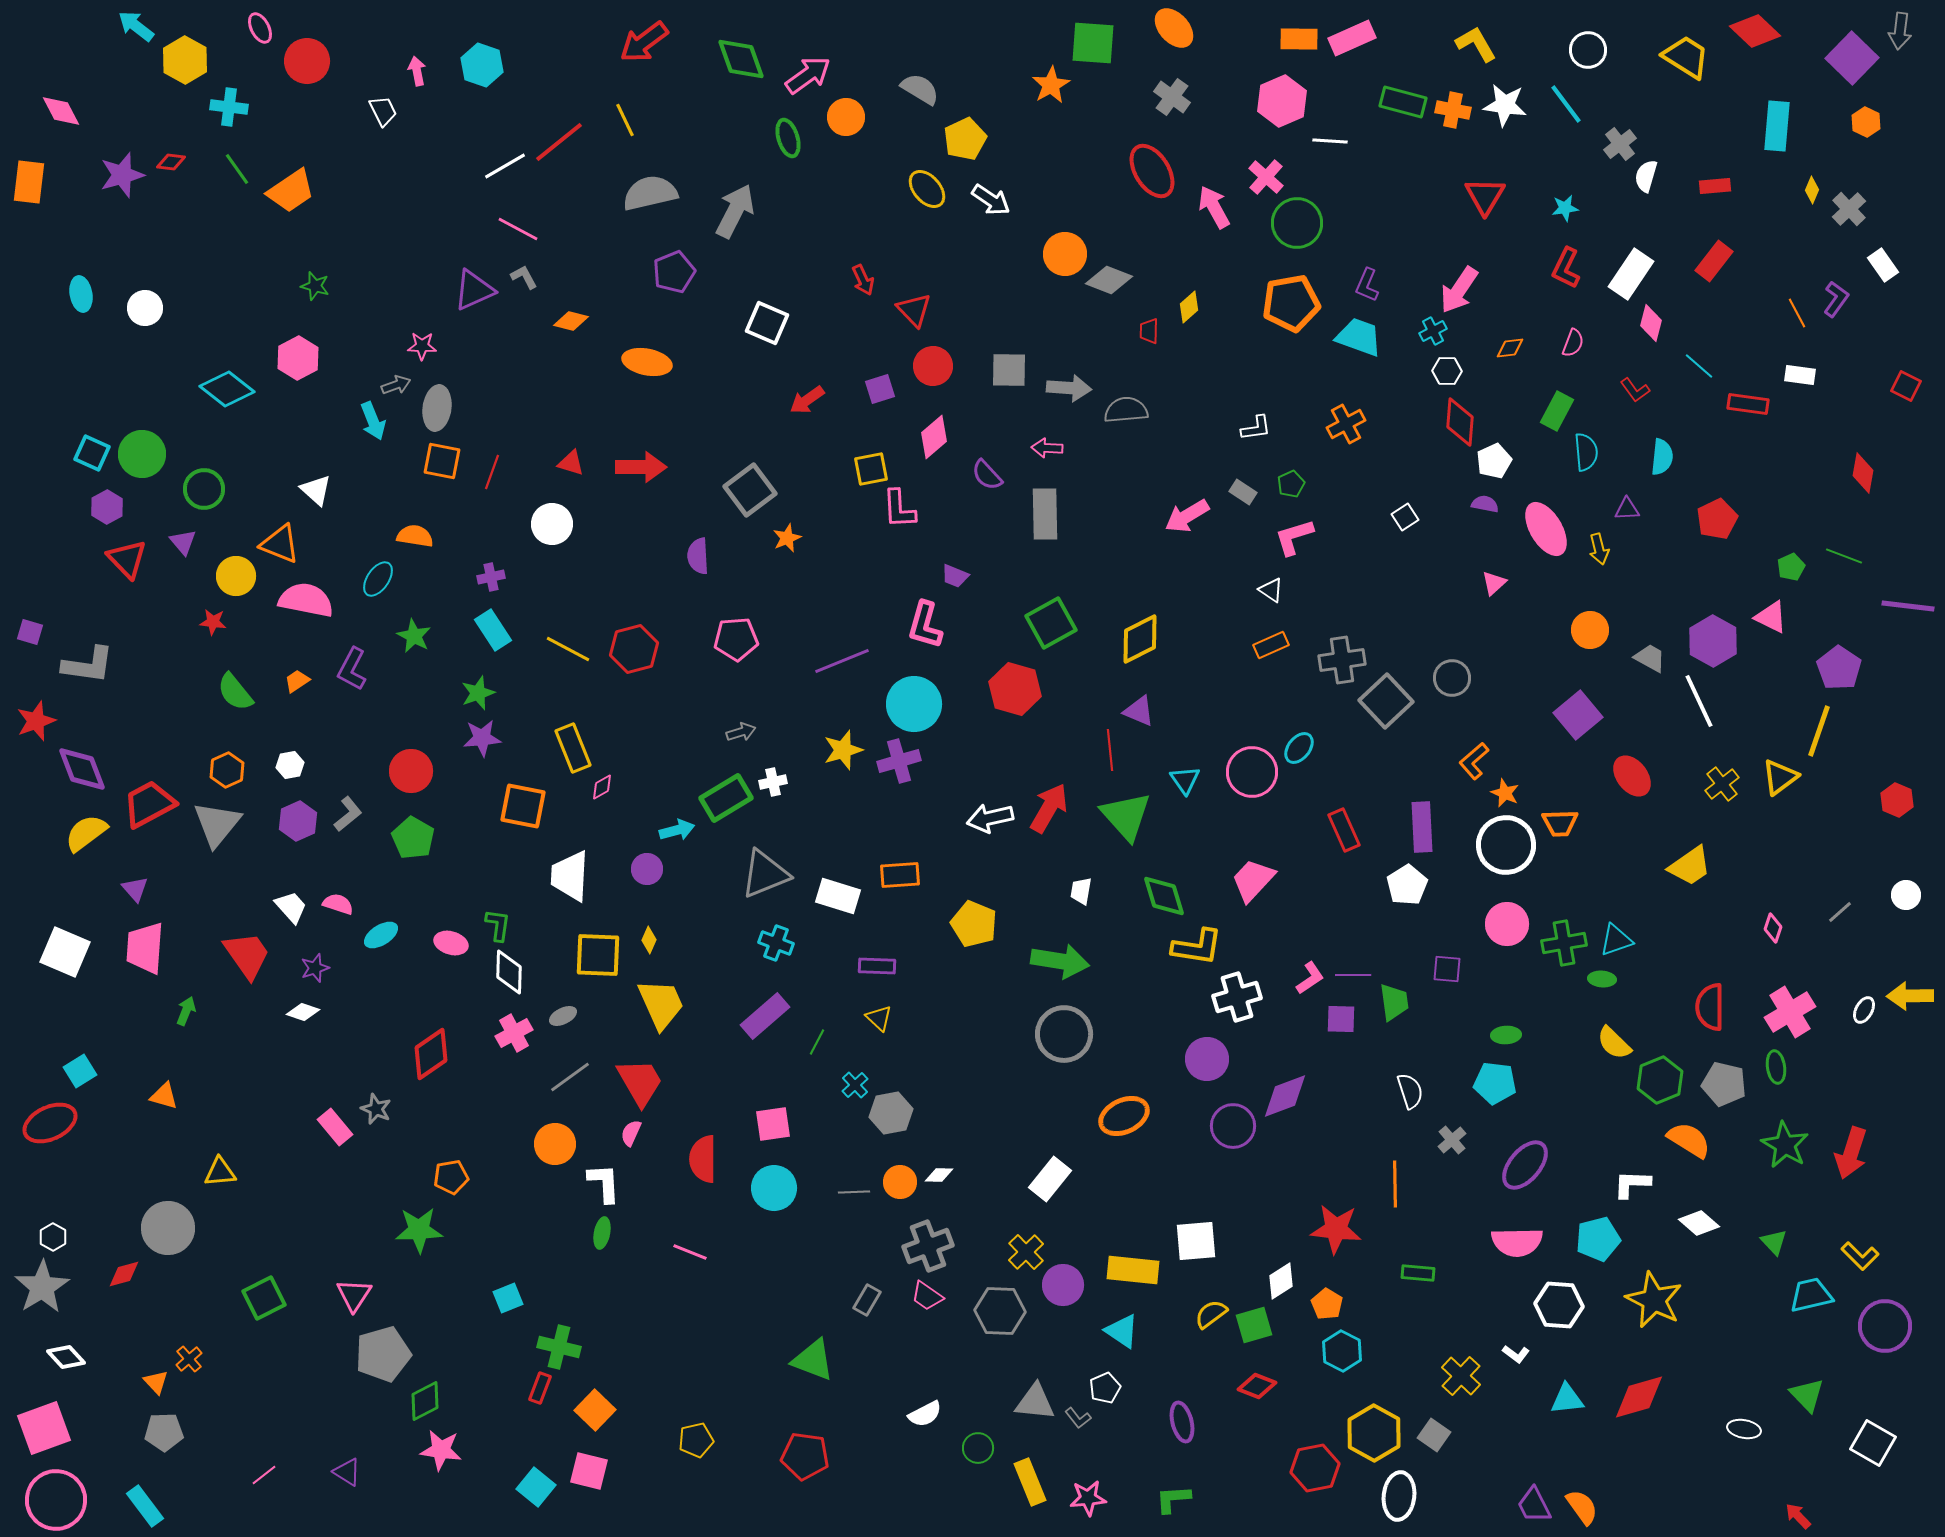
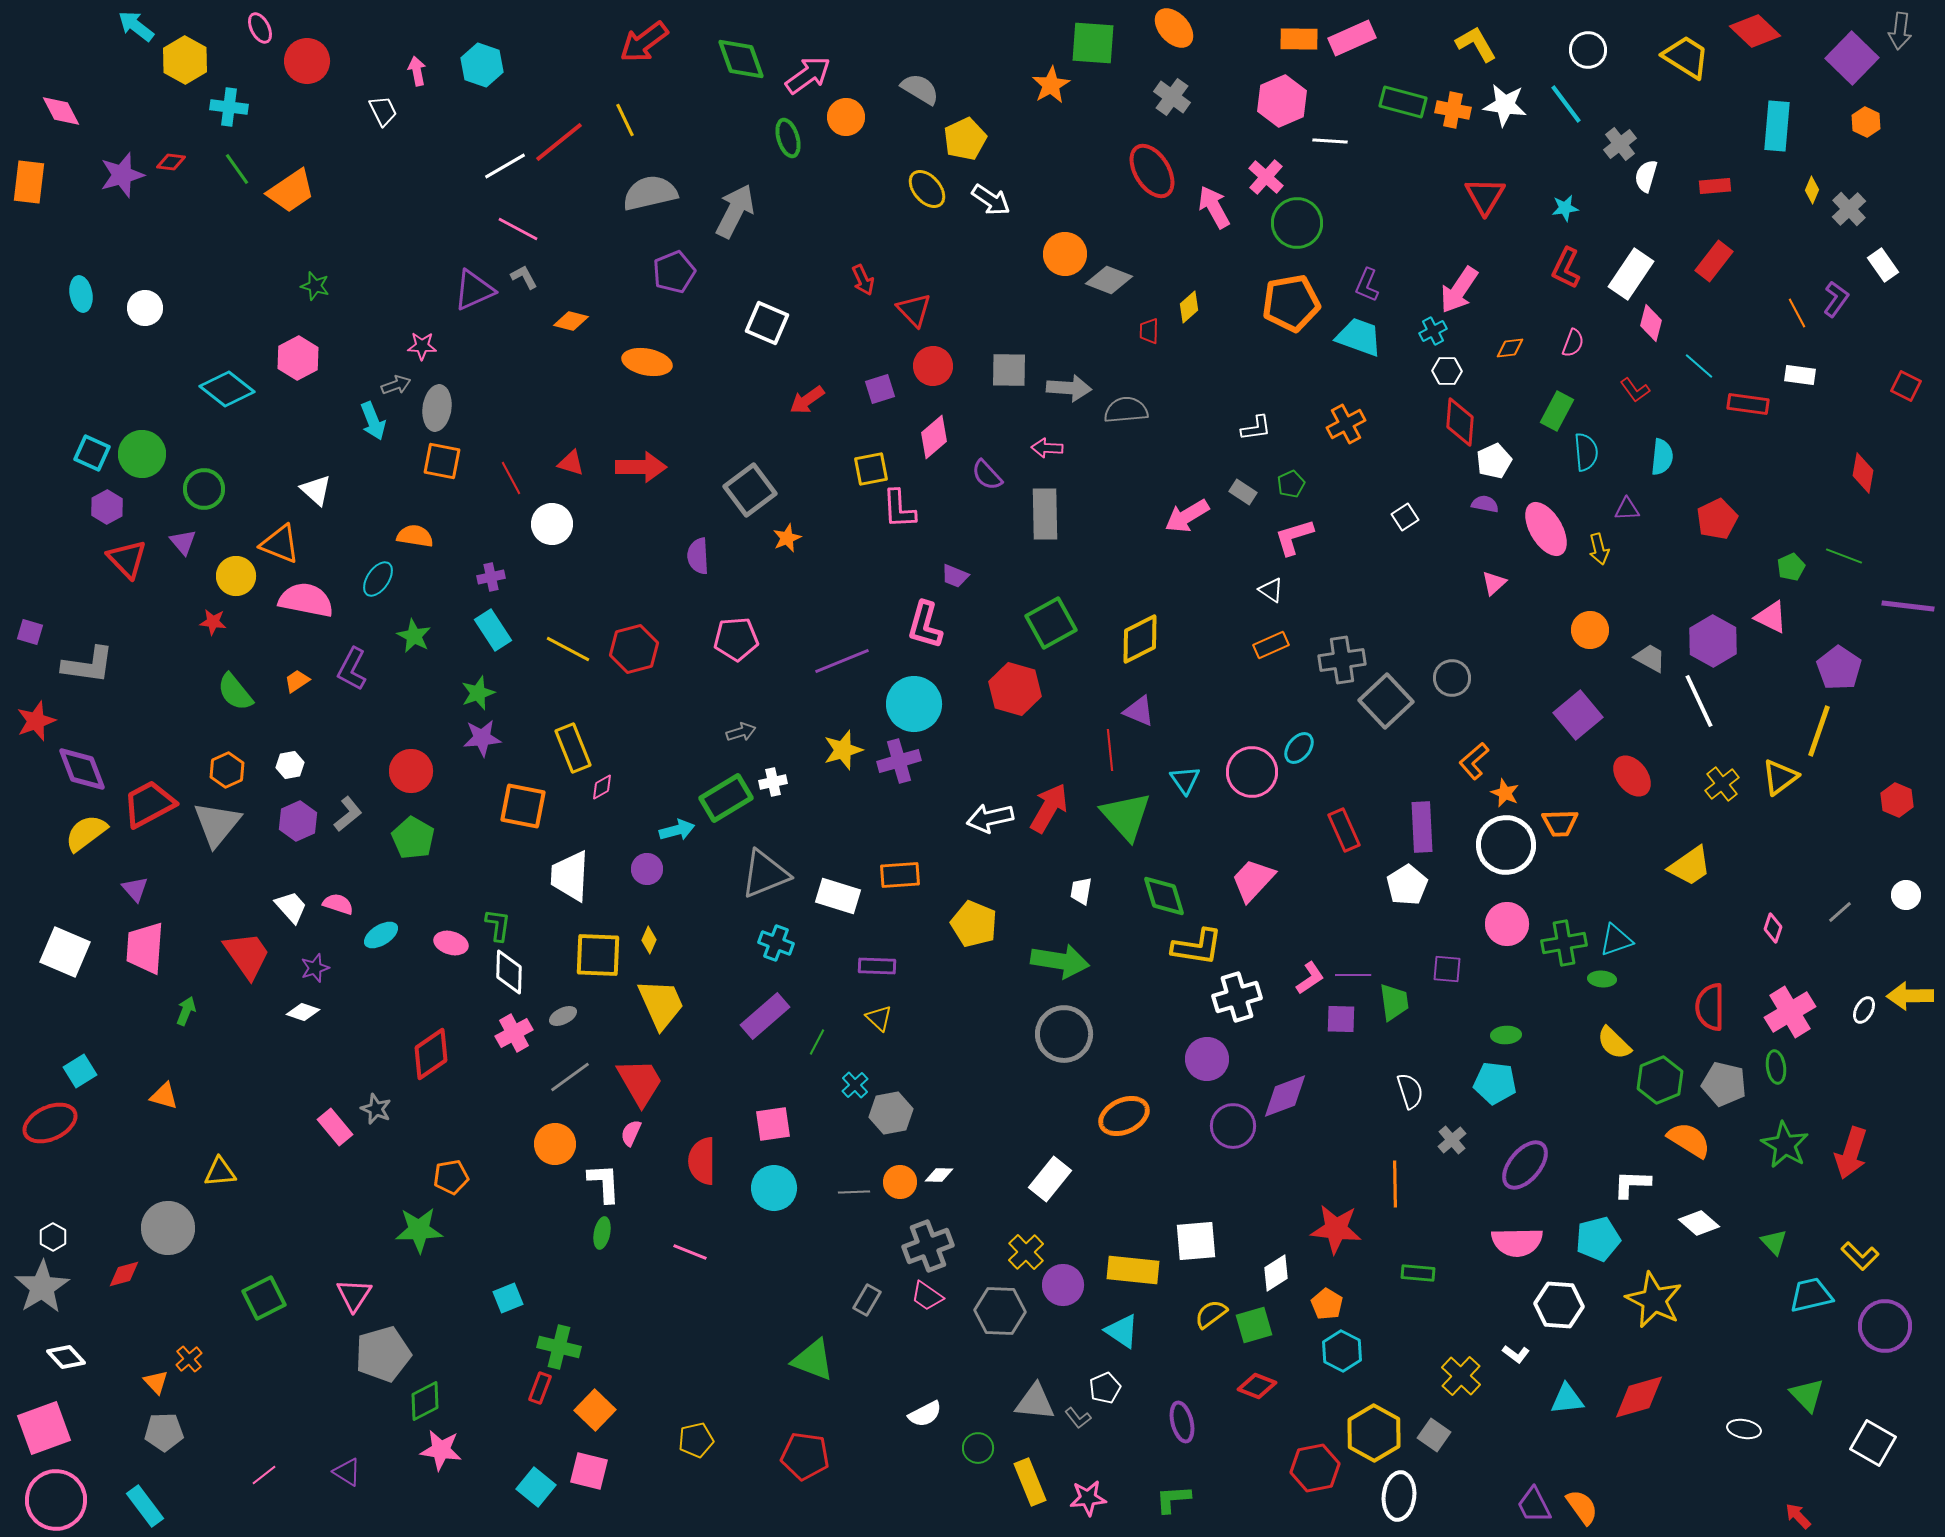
red line at (492, 472): moved 19 px right, 6 px down; rotated 48 degrees counterclockwise
red semicircle at (703, 1159): moved 1 px left, 2 px down
white diamond at (1281, 1281): moved 5 px left, 8 px up
